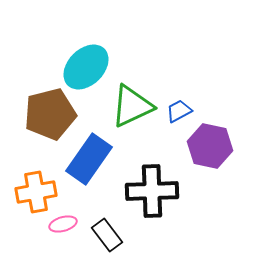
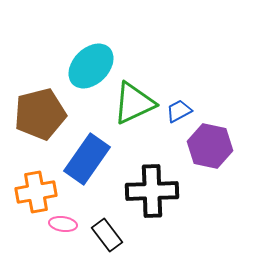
cyan ellipse: moved 5 px right, 1 px up
green triangle: moved 2 px right, 3 px up
brown pentagon: moved 10 px left
blue rectangle: moved 2 px left
pink ellipse: rotated 24 degrees clockwise
